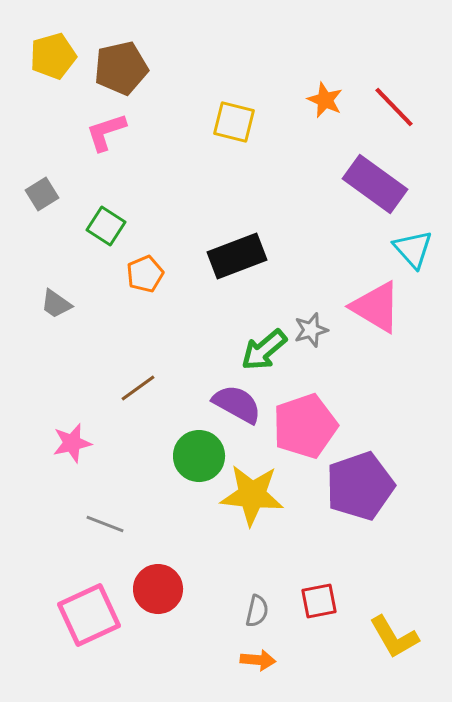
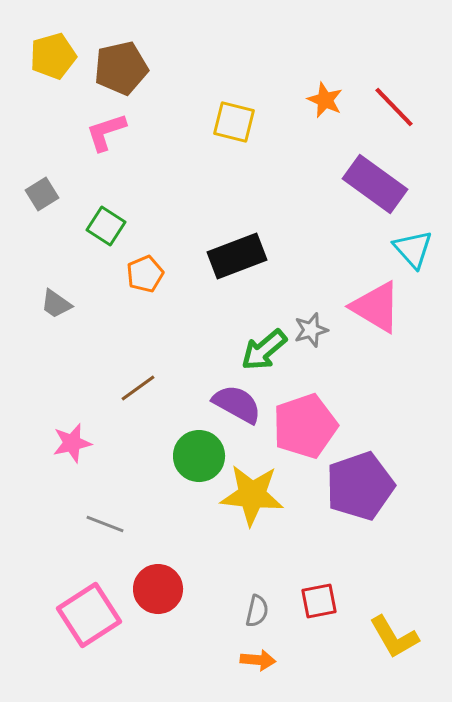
pink square: rotated 8 degrees counterclockwise
